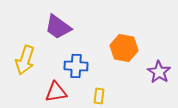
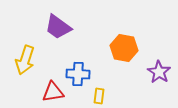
blue cross: moved 2 px right, 8 px down
red triangle: moved 3 px left
